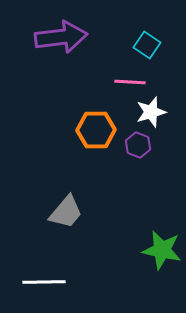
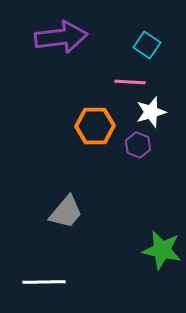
orange hexagon: moved 1 px left, 4 px up
